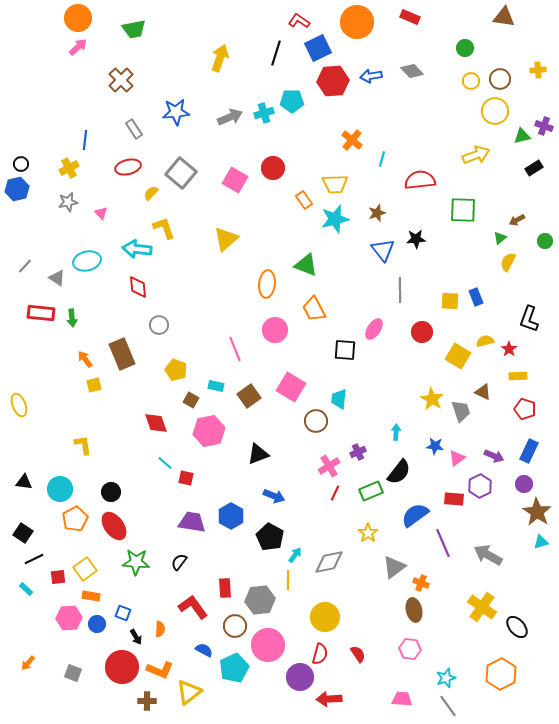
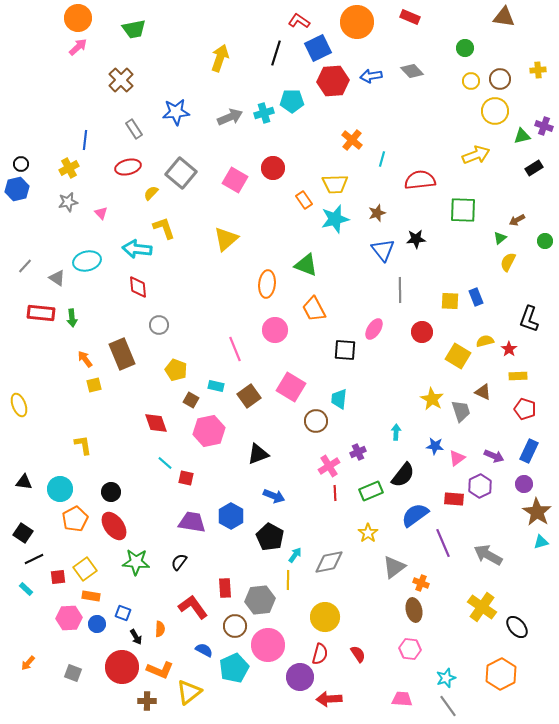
black semicircle at (399, 472): moved 4 px right, 3 px down
red line at (335, 493): rotated 28 degrees counterclockwise
